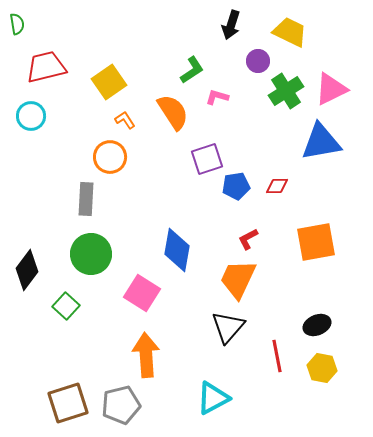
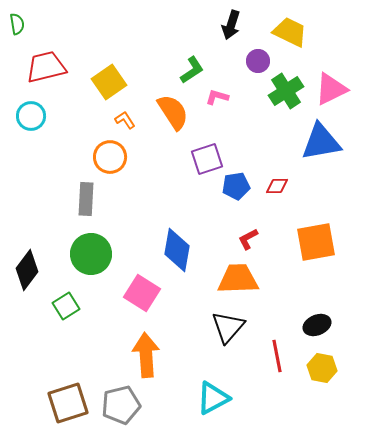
orange trapezoid: rotated 63 degrees clockwise
green square: rotated 16 degrees clockwise
